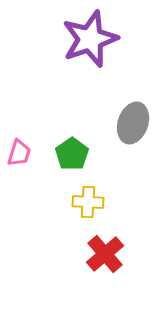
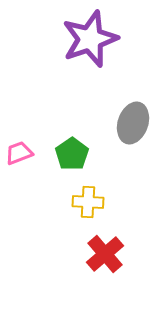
pink trapezoid: rotated 128 degrees counterclockwise
